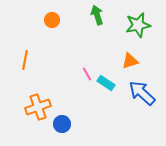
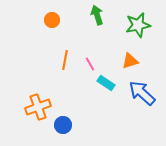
orange line: moved 40 px right
pink line: moved 3 px right, 10 px up
blue circle: moved 1 px right, 1 px down
